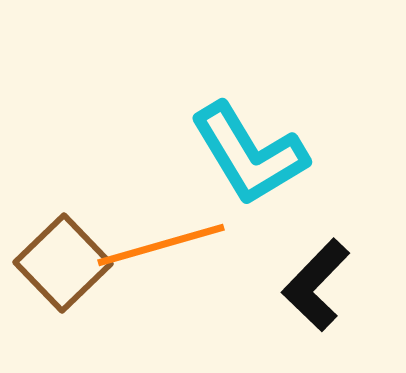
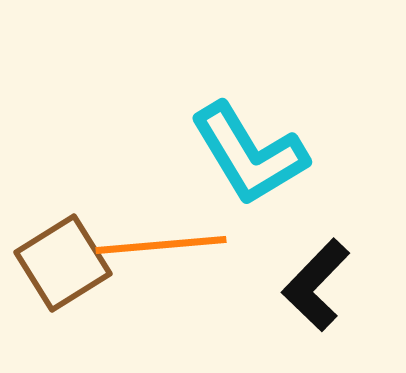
orange line: rotated 11 degrees clockwise
brown square: rotated 12 degrees clockwise
